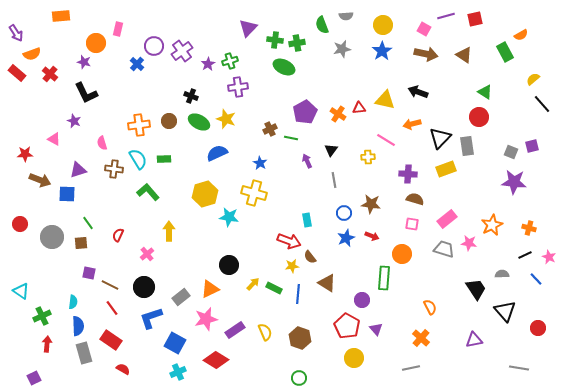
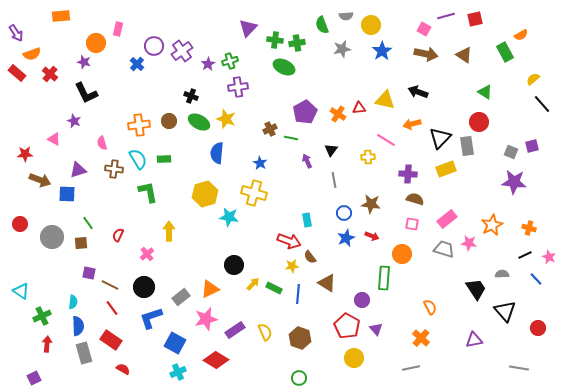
yellow circle at (383, 25): moved 12 px left
red circle at (479, 117): moved 5 px down
blue semicircle at (217, 153): rotated 60 degrees counterclockwise
green L-shape at (148, 192): rotated 30 degrees clockwise
black circle at (229, 265): moved 5 px right
